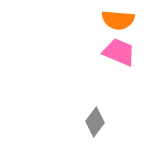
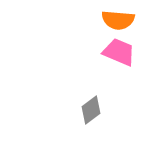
gray diamond: moved 4 px left, 12 px up; rotated 16 degrees clockwise
